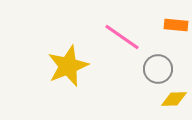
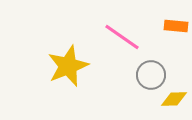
orange rectangle: moved 1 px down
gray circle: moved 7 px left, 6 px down
